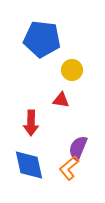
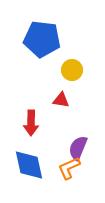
orange L-shape: rotated 15 degrees clockwise
